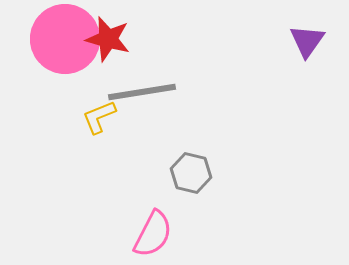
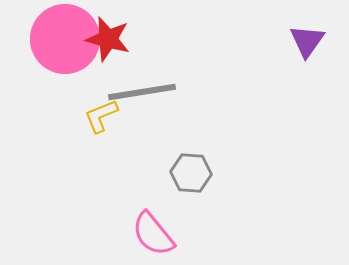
yellow L-shape: moved 2 px right, 1 px up
gray hexagon: rotated 9 degrees counterclockwise
pink semicircle: rotated 114 degrees clockwise
